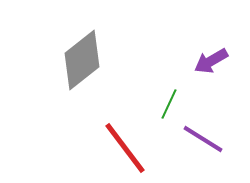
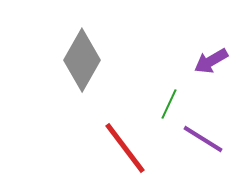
gray diamond: rotated 22 degrees counterclockwise
